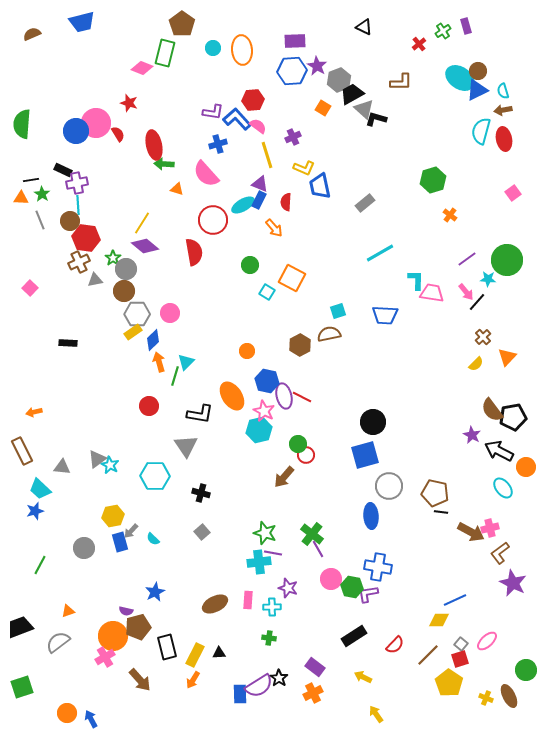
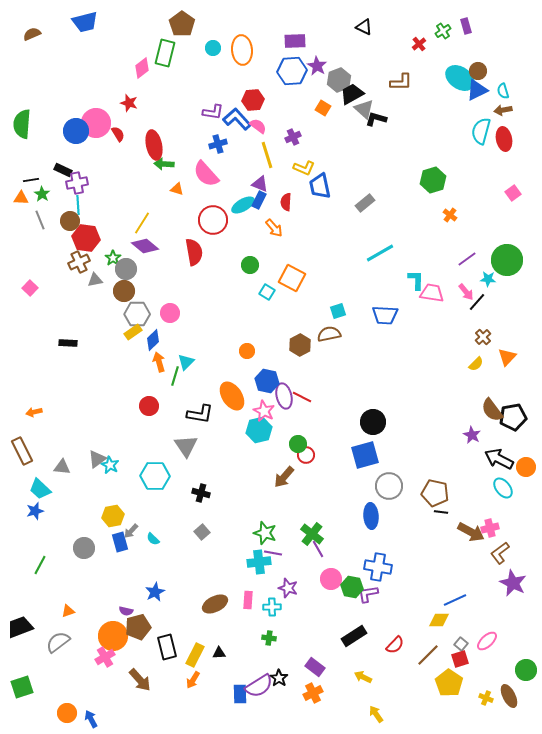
blue trapezoid at (82, 22): moved 3 px right
pink diamond at (142, 68): rotated 60 degrees counterclockwise
black arrow at (499, 451): moved 8 px down
